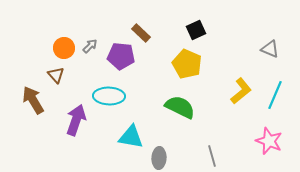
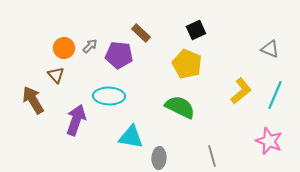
purple pentagon: moved 2 px left, 1 px up
